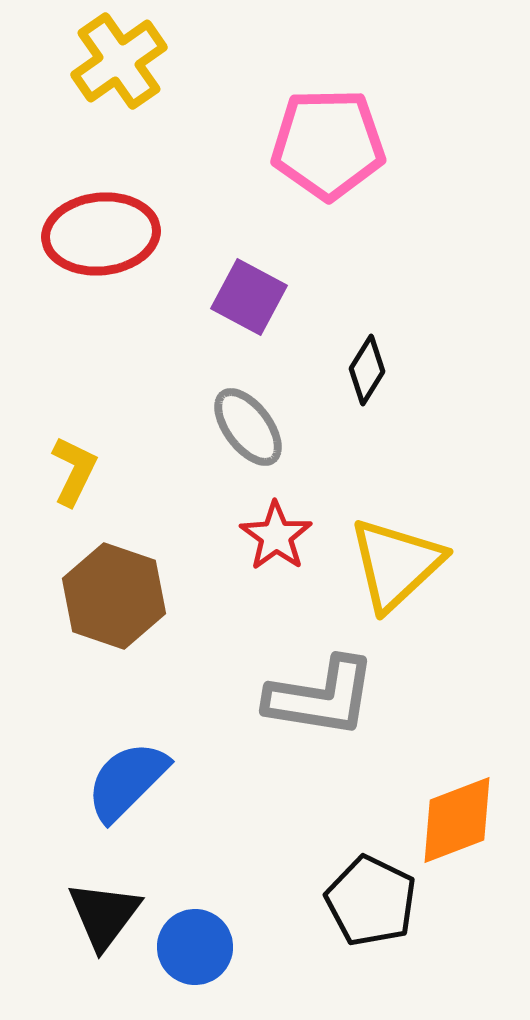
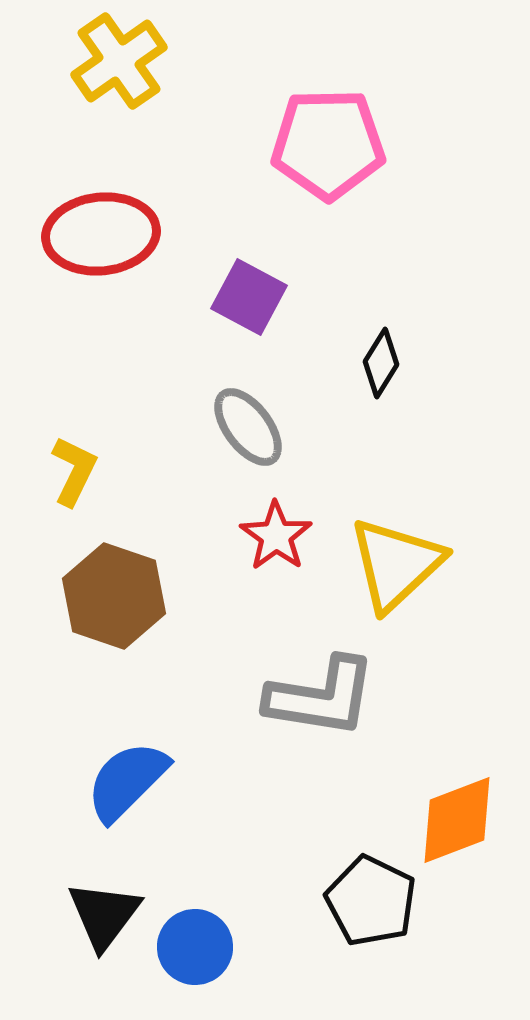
black diamond: moved 14 px right, 7 px up
